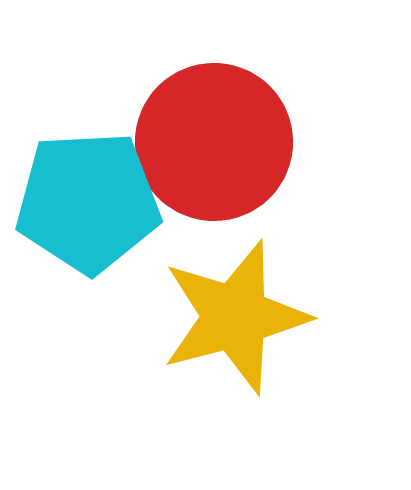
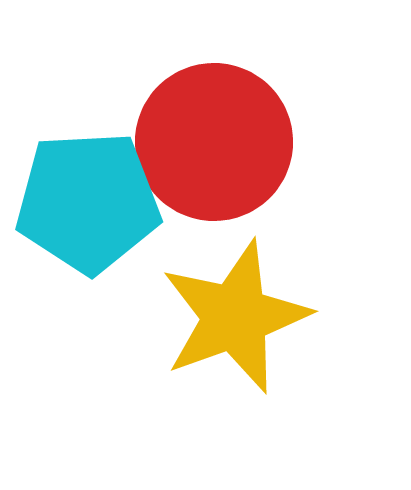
yellow star: rotated 5 degrees counterclockwise
